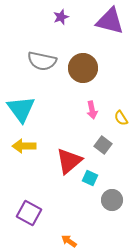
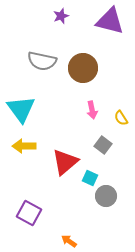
purple star: moved 1 px up
red triangle: moved 4 px left, 1 px down
gray circle: moved 6 px left, 4 px up
